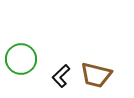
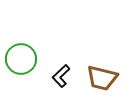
brown trapezoid: moved 6 px right, 3 px down
